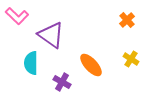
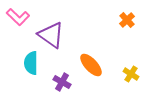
pink L-shape: moved 1 px right, 1 px down
yellow cross: moved 15 px down
